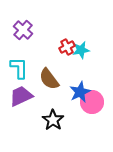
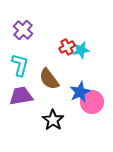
cyan L-shape: moved 1 px right, 3 px up; rotated 15 degrees clockwise
purple trapezoid: rotated 15 degrees clockwise
